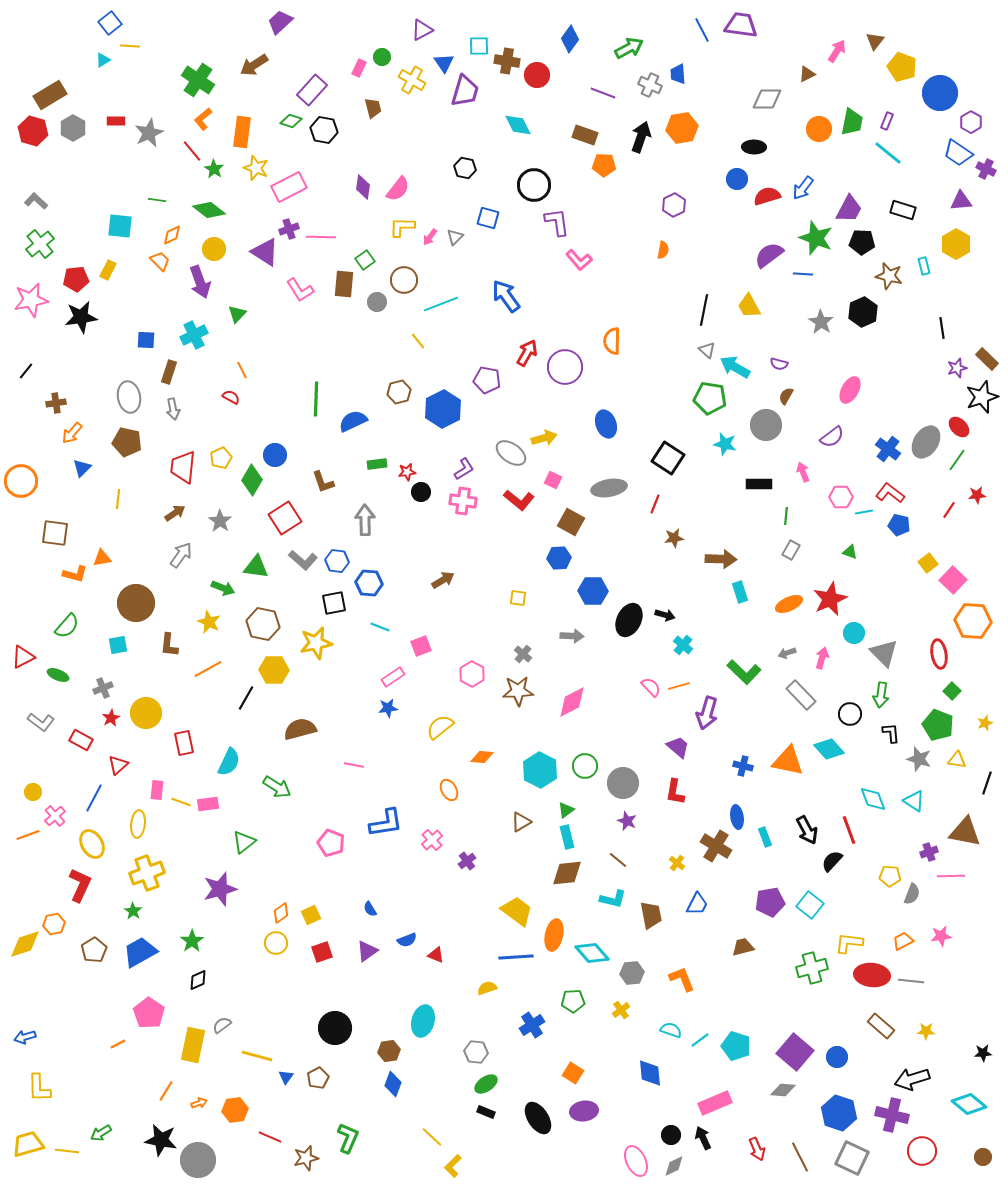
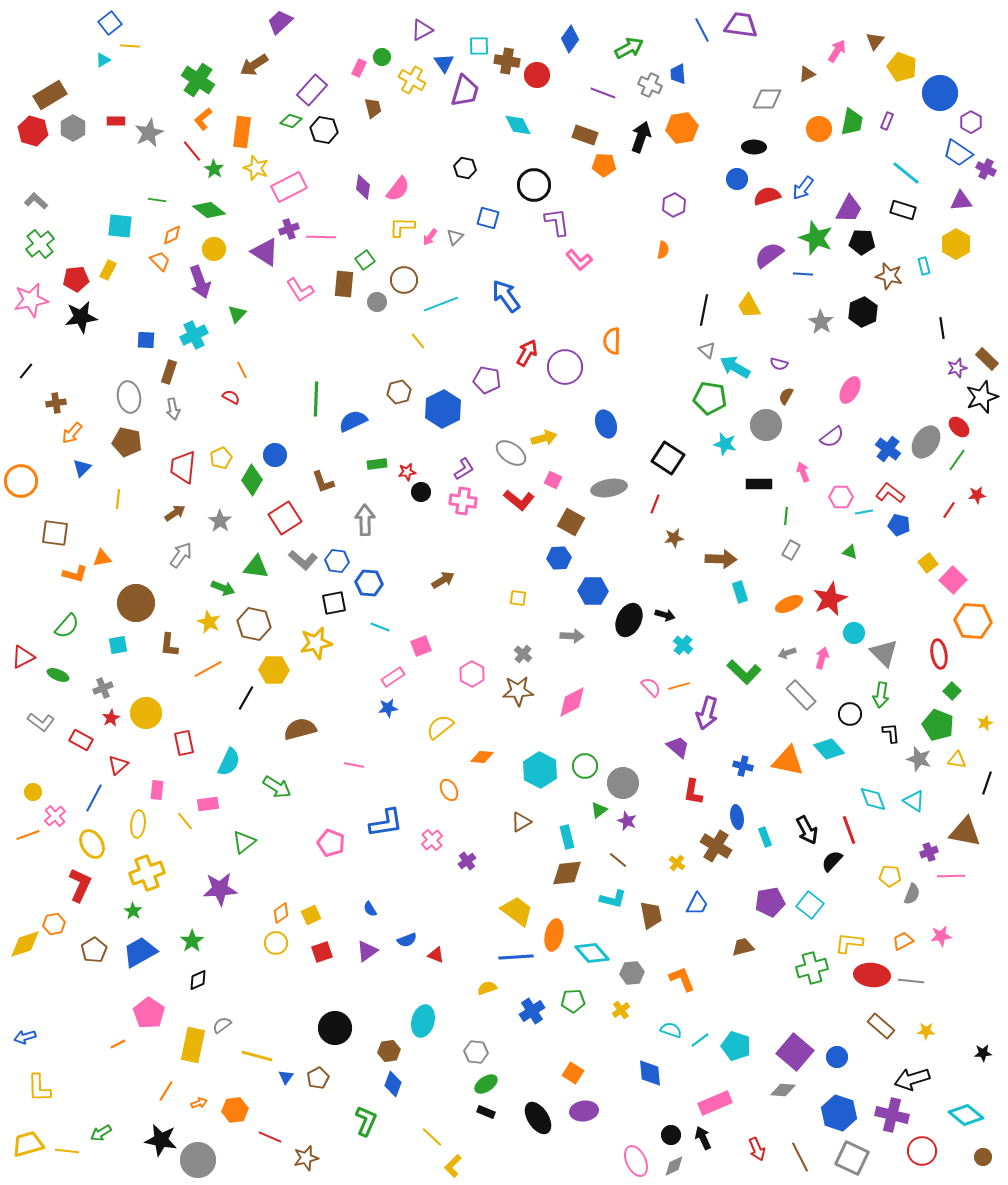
cyan line at (888, 153): moved 18 px right, 20 px down
brown hexagon at (263, 624): moved 9 px left
red L-shape at (675, 792): moved 18 px right
yellow line at (181, 802): moved 4 px right, 19 px down; rotated 30 degrees clockwise
green triangle at (566, 810): moved 33 px right
purple star at (220, 889): rotated 12 degrees clockwise
blue cross at (532, 1025): moved 14 px up
cyan diamond at (969, 1104): moved 3 px left, 11 px down
green L-shape at (348, 1138): moved 18 px right, 17 px up
